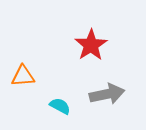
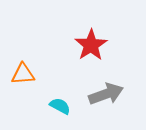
orange triangle: moved 2 px up
gray arrow: moved 1 px left; rotated 8 degrees counterclockwise
